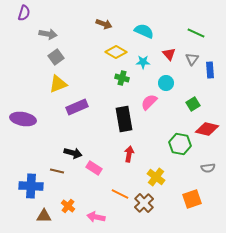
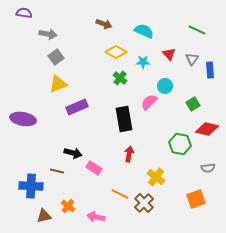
purple semicircle: rotated 98 degrees counterclockwise
green line: moved 1 px right, 3 px up
green cross: moved 2 px left; rotated 24 degrees clockwise
cyan circle: moved 1 px left, 3 px down
orange square: moved 4 px right
brown triangle: rotated 14 degrees counterclockwise
